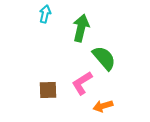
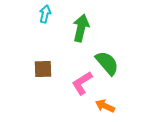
green semicircle: moved 3 px right, 5 px down
brown square: moved 5 px left, 21 px up
orange arrow: moved 2 px right; rotated 42 degrees clockwise
